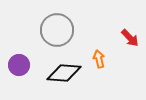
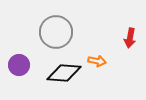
gray circle: moved 1 px left, 2 px down
red arrow: rotated 54 degrees clockwise
orange arrow: moved 2 px left, 2 px down; rotated 114 degrees clockwise
